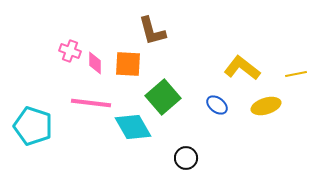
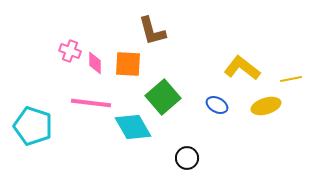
yellow line: moved 5 px left, 5 px down
blue ellipse: rotated 10 degrees counterclockwise
black circle: moved 1 px right
